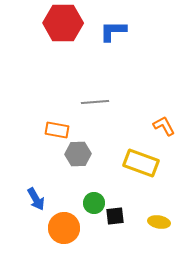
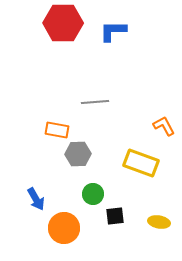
green circle: moved 1 px left, 9 px up
